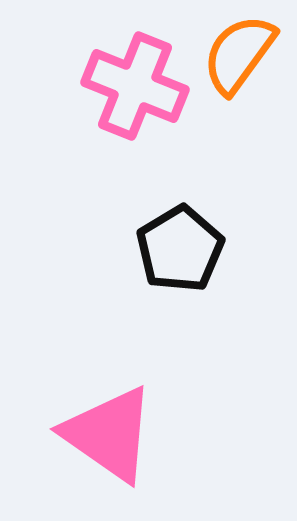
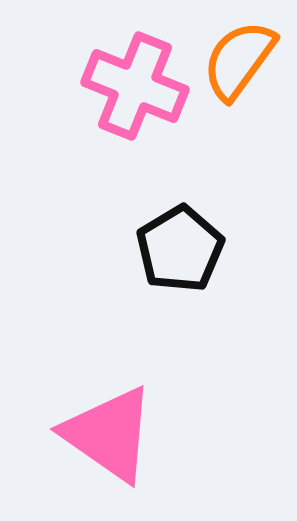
orange semicircle: moved 6 px down
